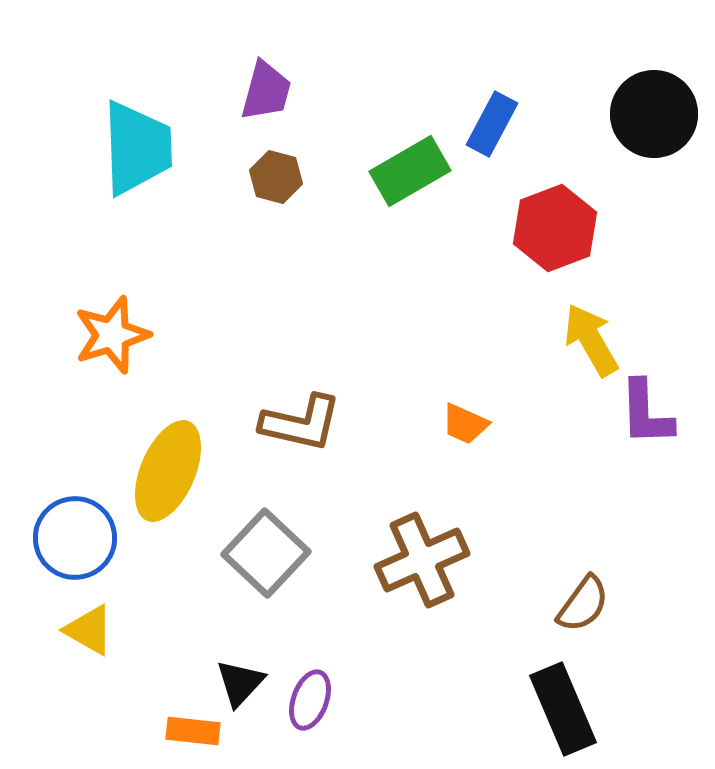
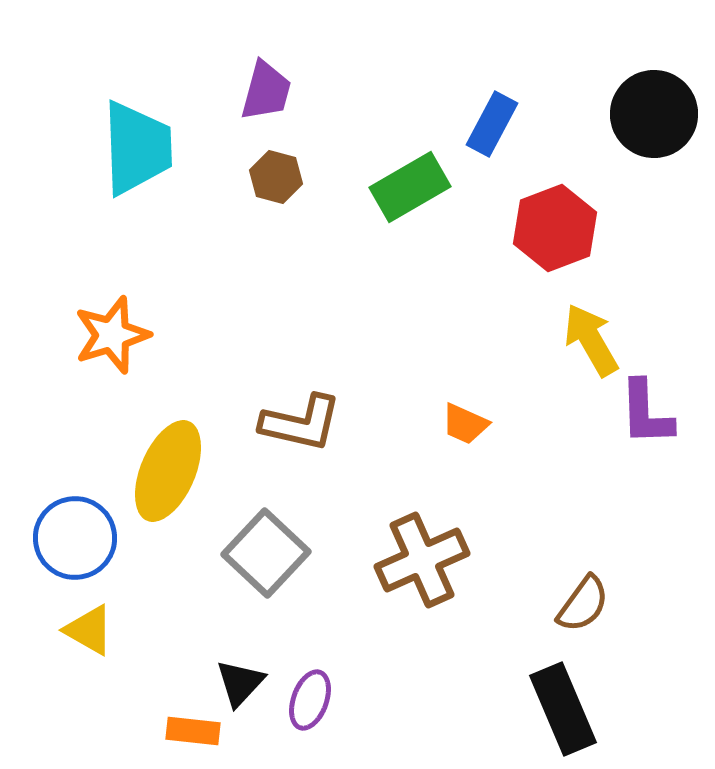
green rectangle: moved 16 px down
